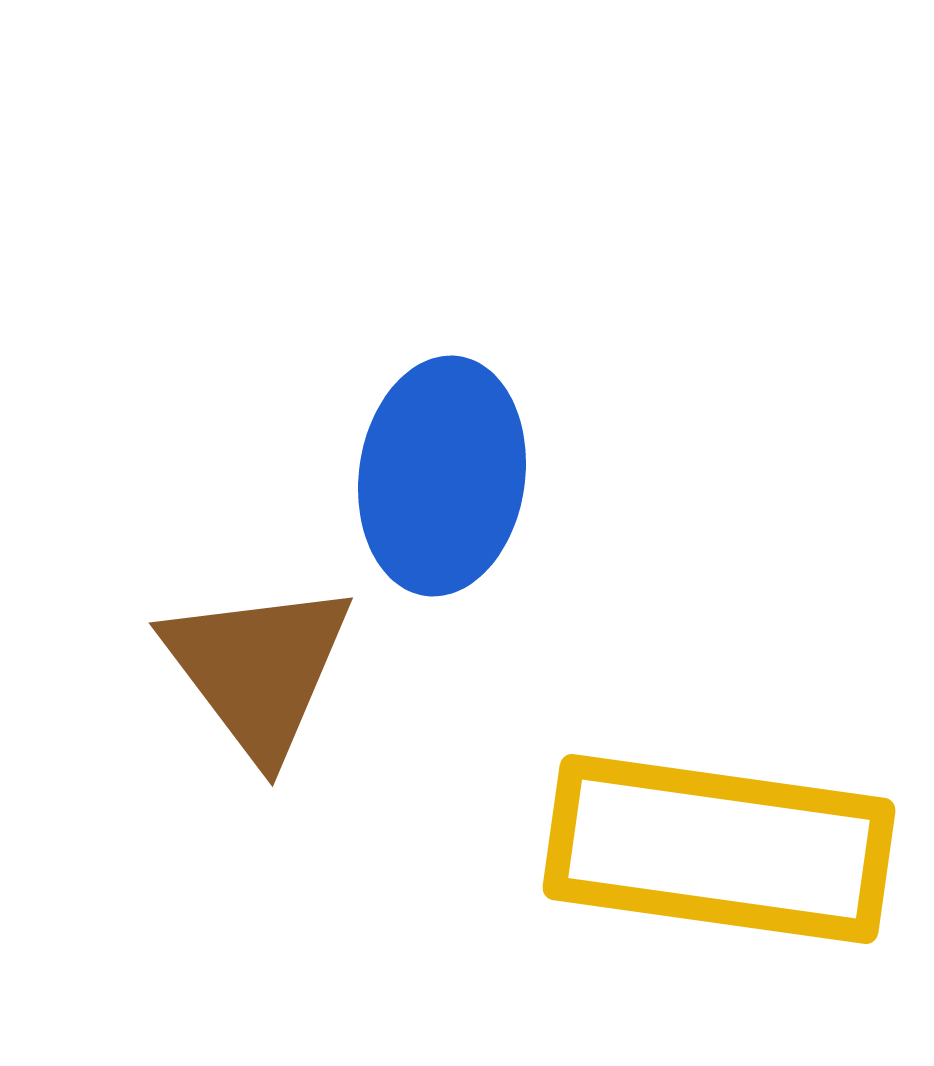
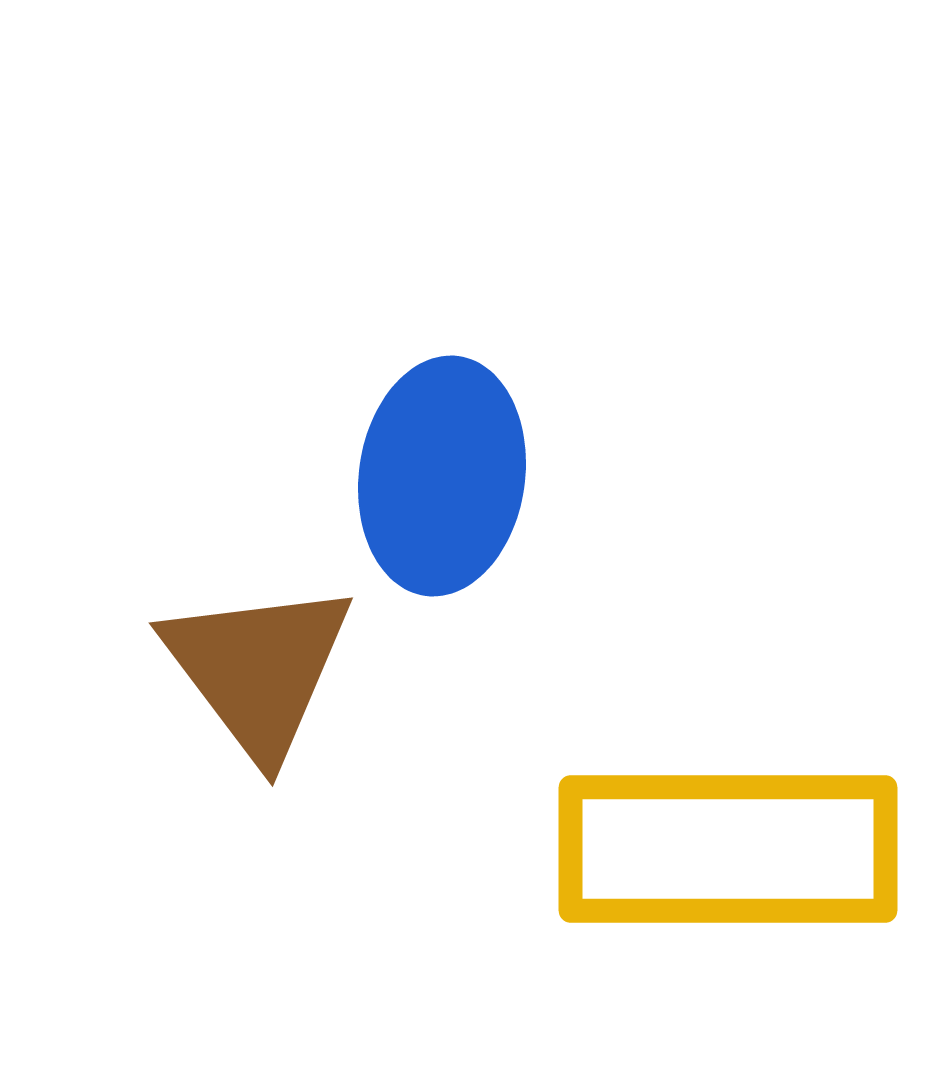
yellow rectangle: moved 9 px right; rotated 8 degrees counterclockwise
